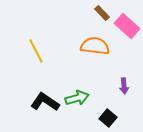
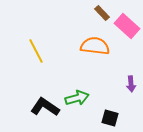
purple arrow: moved 7 px right, 2 px up
black L-shape: moved 5 px down
black square: moved 2 px right; rotated 24 degrees counterclockwise
